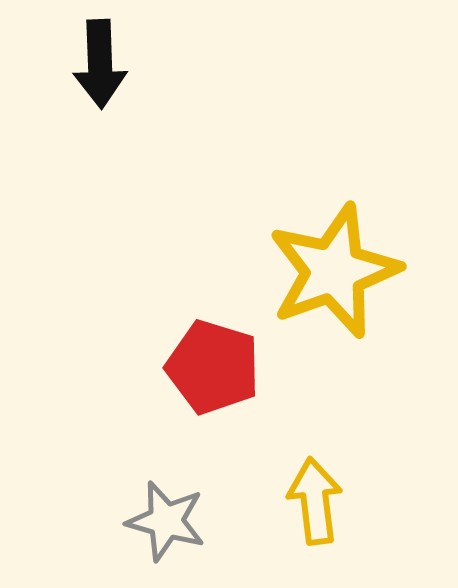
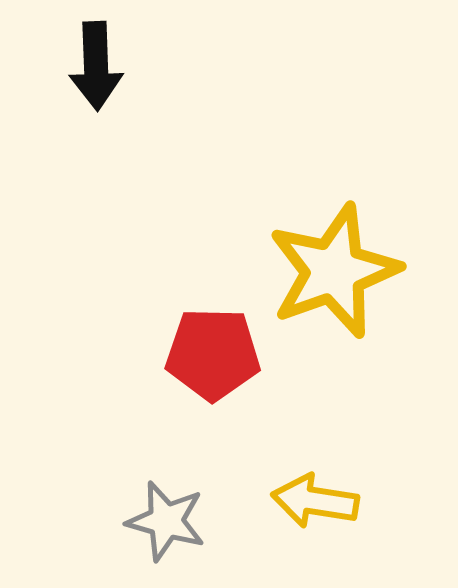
black arrow: moved 4 px left, 2 px down
red pentagon: moved 13 px up; rotated 16 degrees counterclockwise
yellow arrow: rotated 74 degrees counterclockwise
